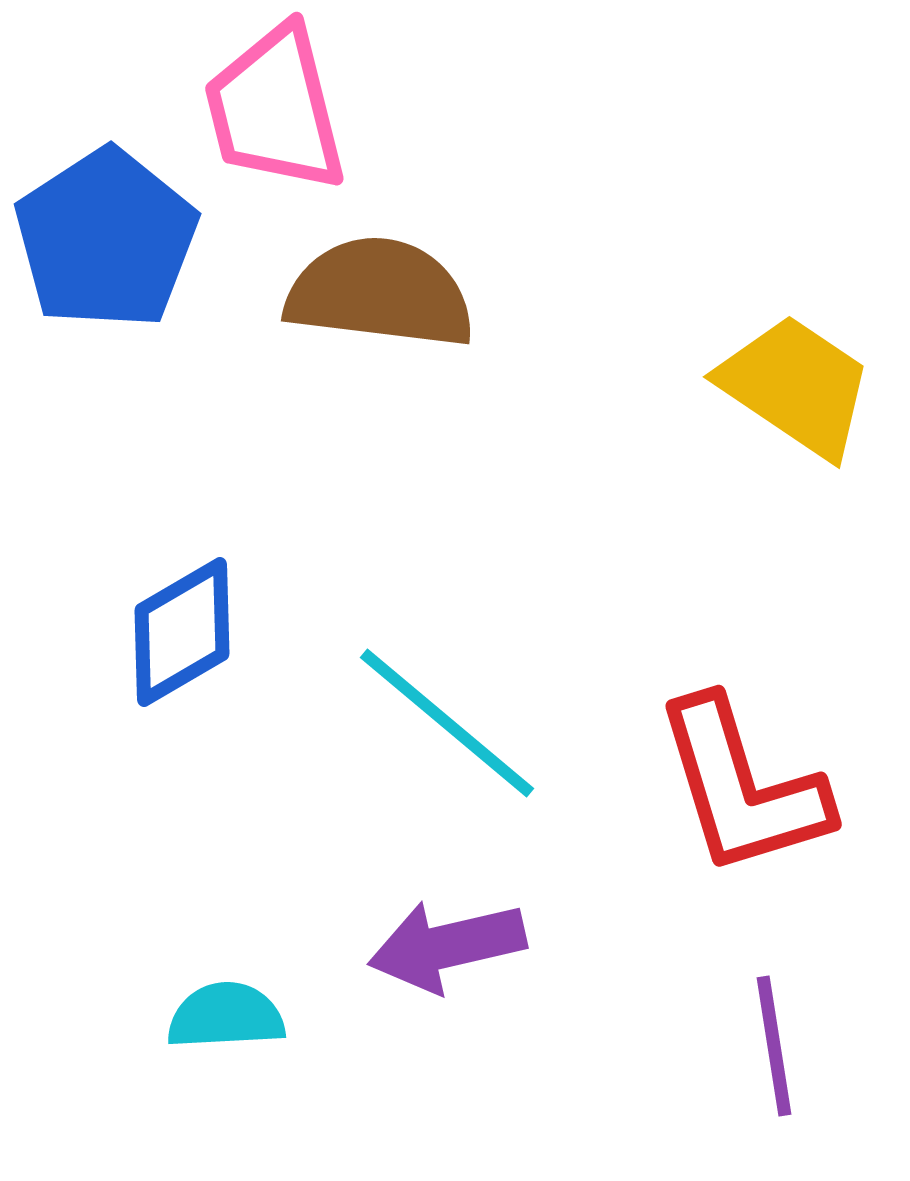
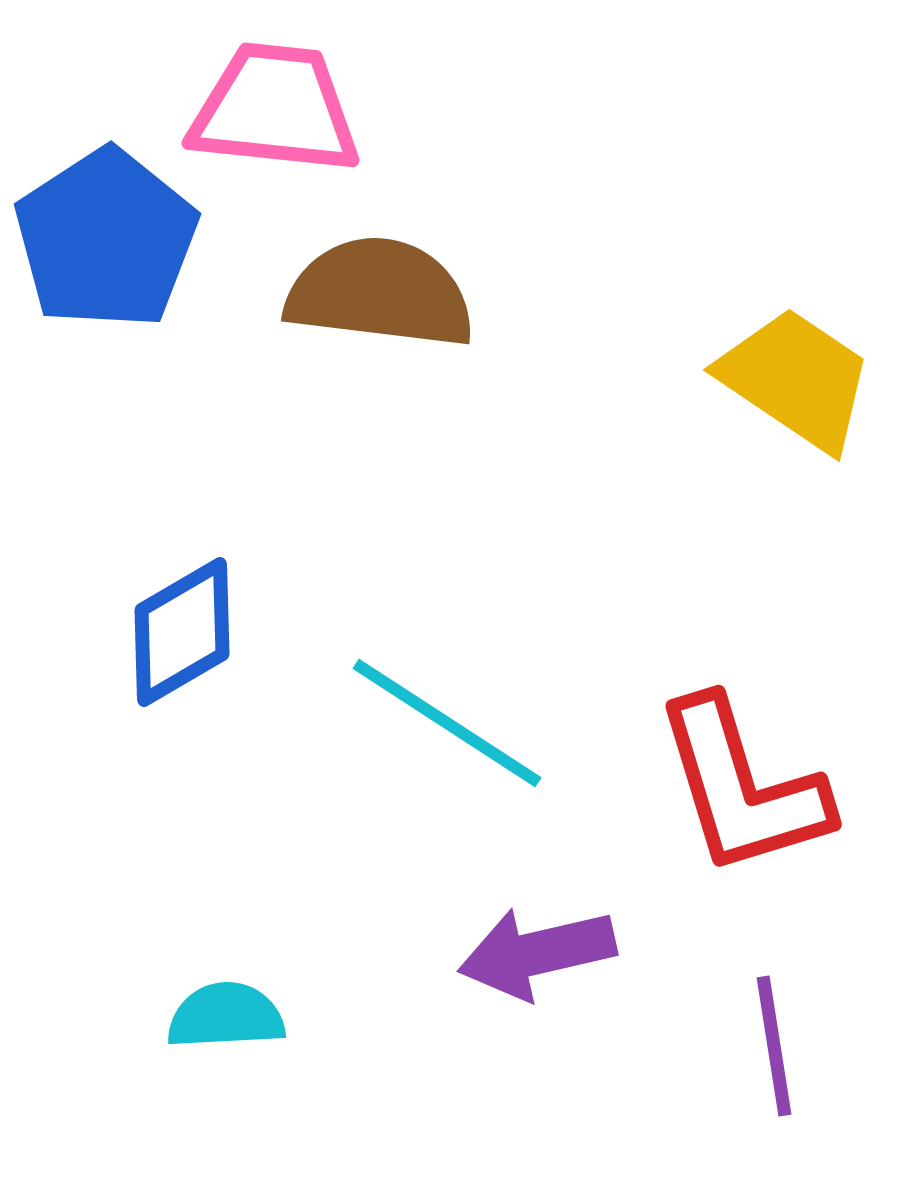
pink trapezoid: rotated 110 degrees clockwise
yellow trapezoid: moved 7 px up
cyan line: rotated 7 degrees counterclockwise
purple arrow: moved 90 px right, 7 px down
